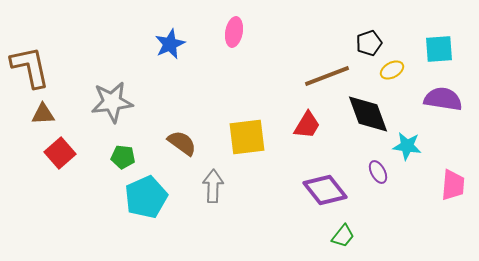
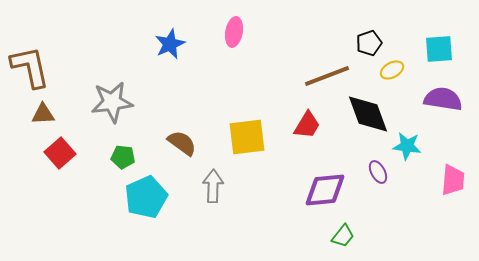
pink trapezoid: moved 5 px up
purple diamond: rotated 57 degrees counterclockwise
